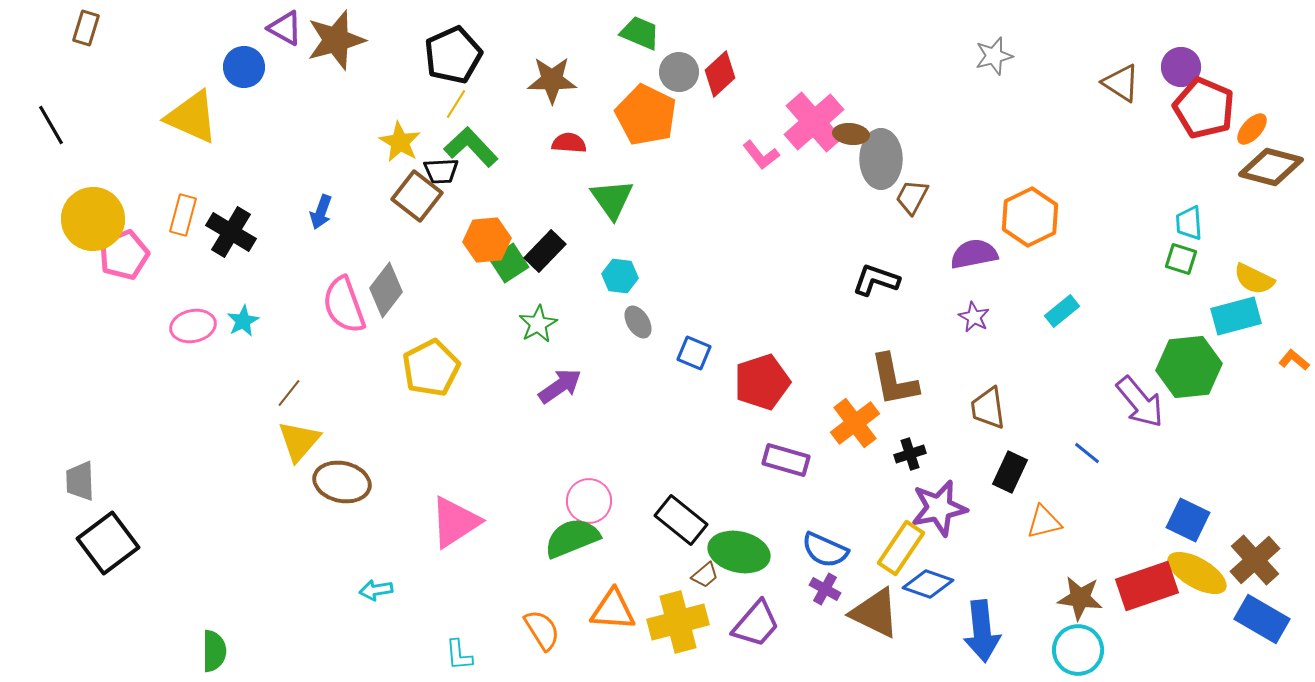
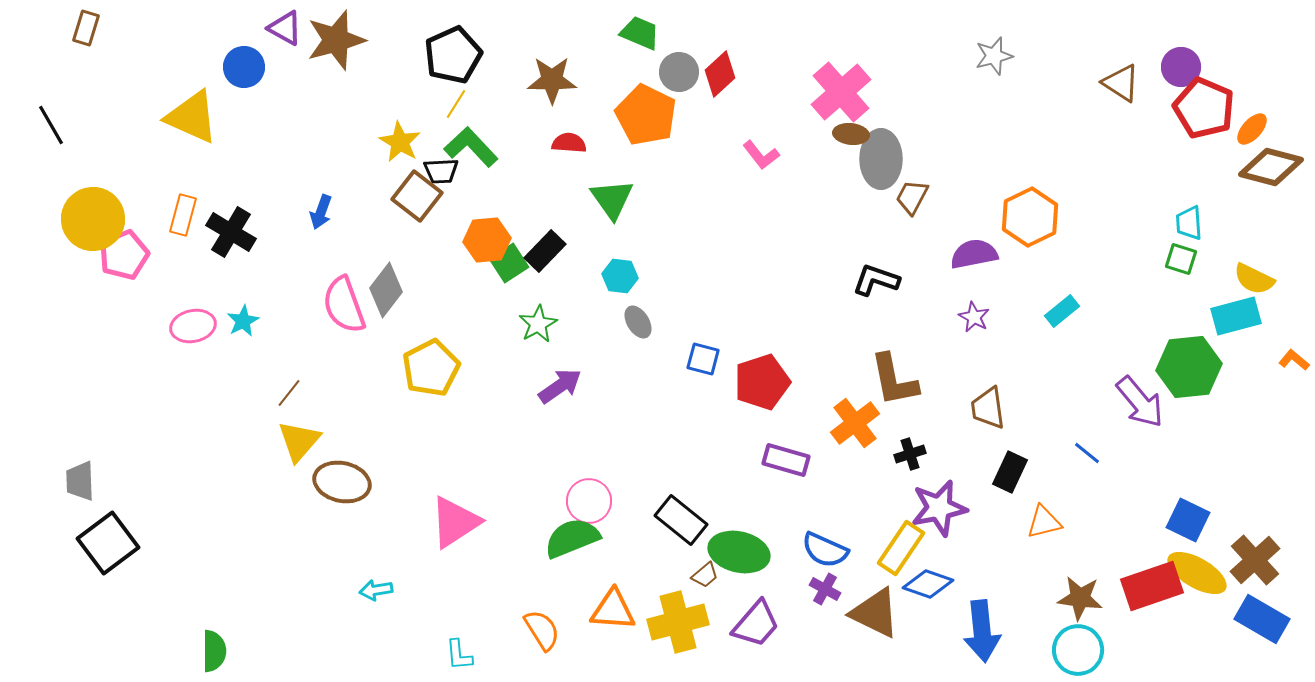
pink cross at (814, 122): moved 27 px right, 30 px up
blue square at (694, 353): moved 9 px right, 6 px down; rotated 8 degrees counterclockwise
red rectangle at (1147, 586): moved 5 px right
